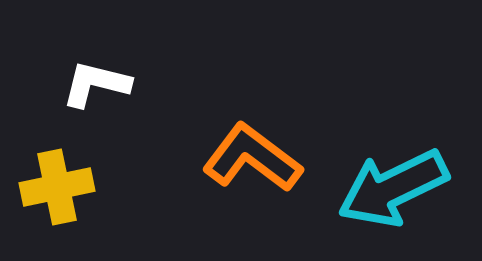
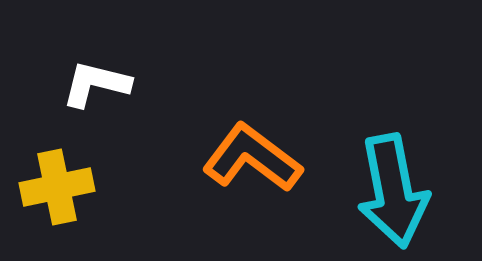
cyan arrow: moved 3 px down; rotated 75 degrees counterclockwise
